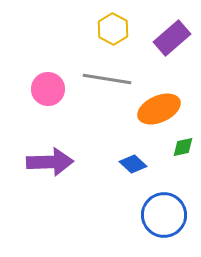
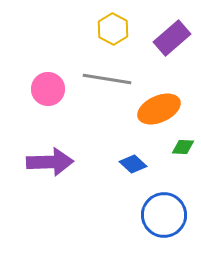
green diamond: rotated 15 degrees clockwise
